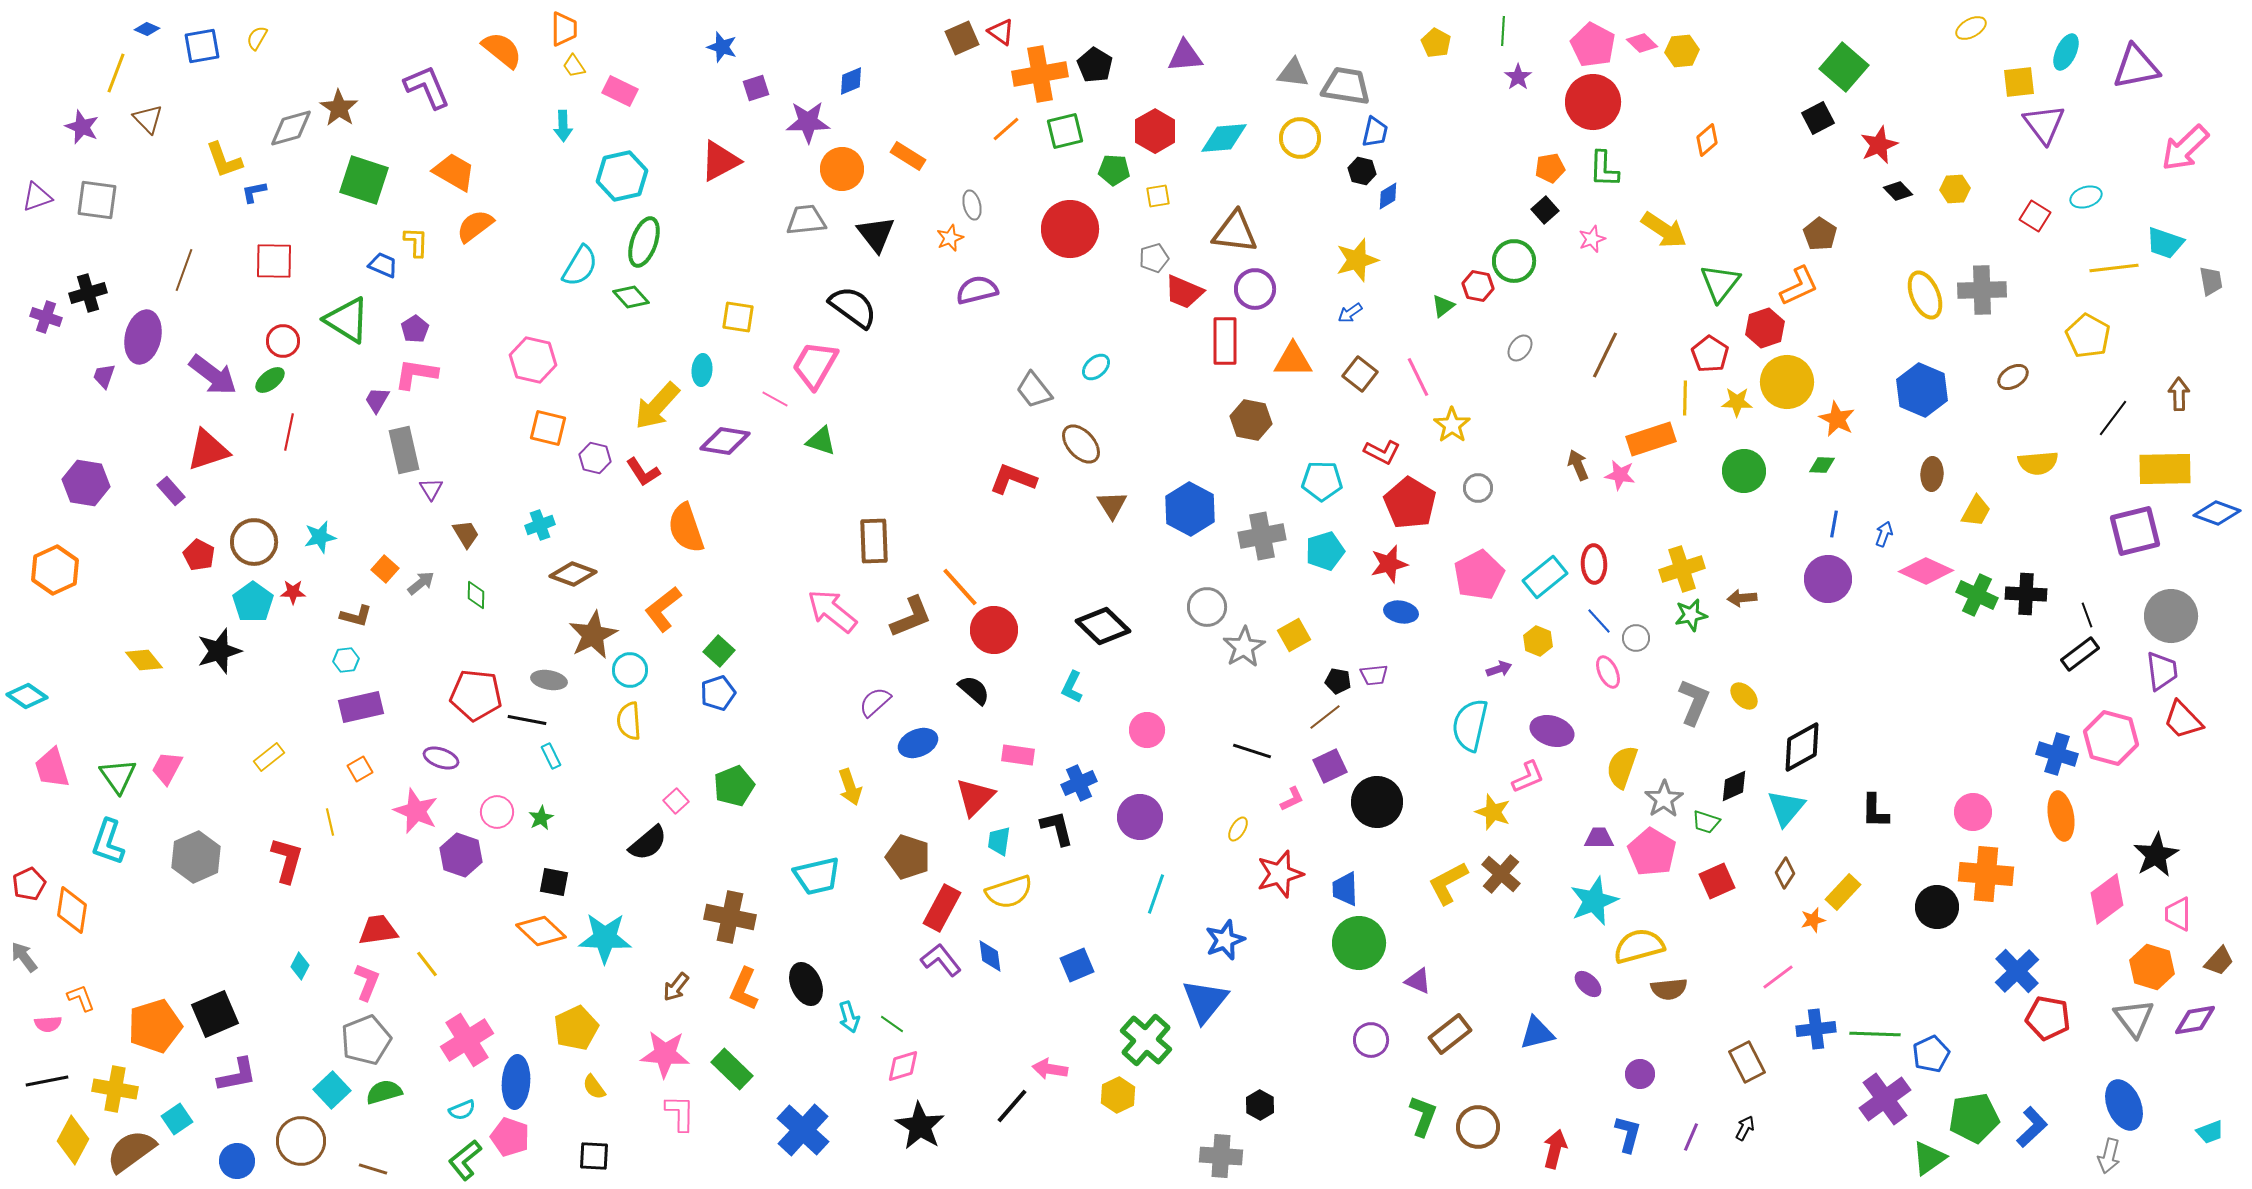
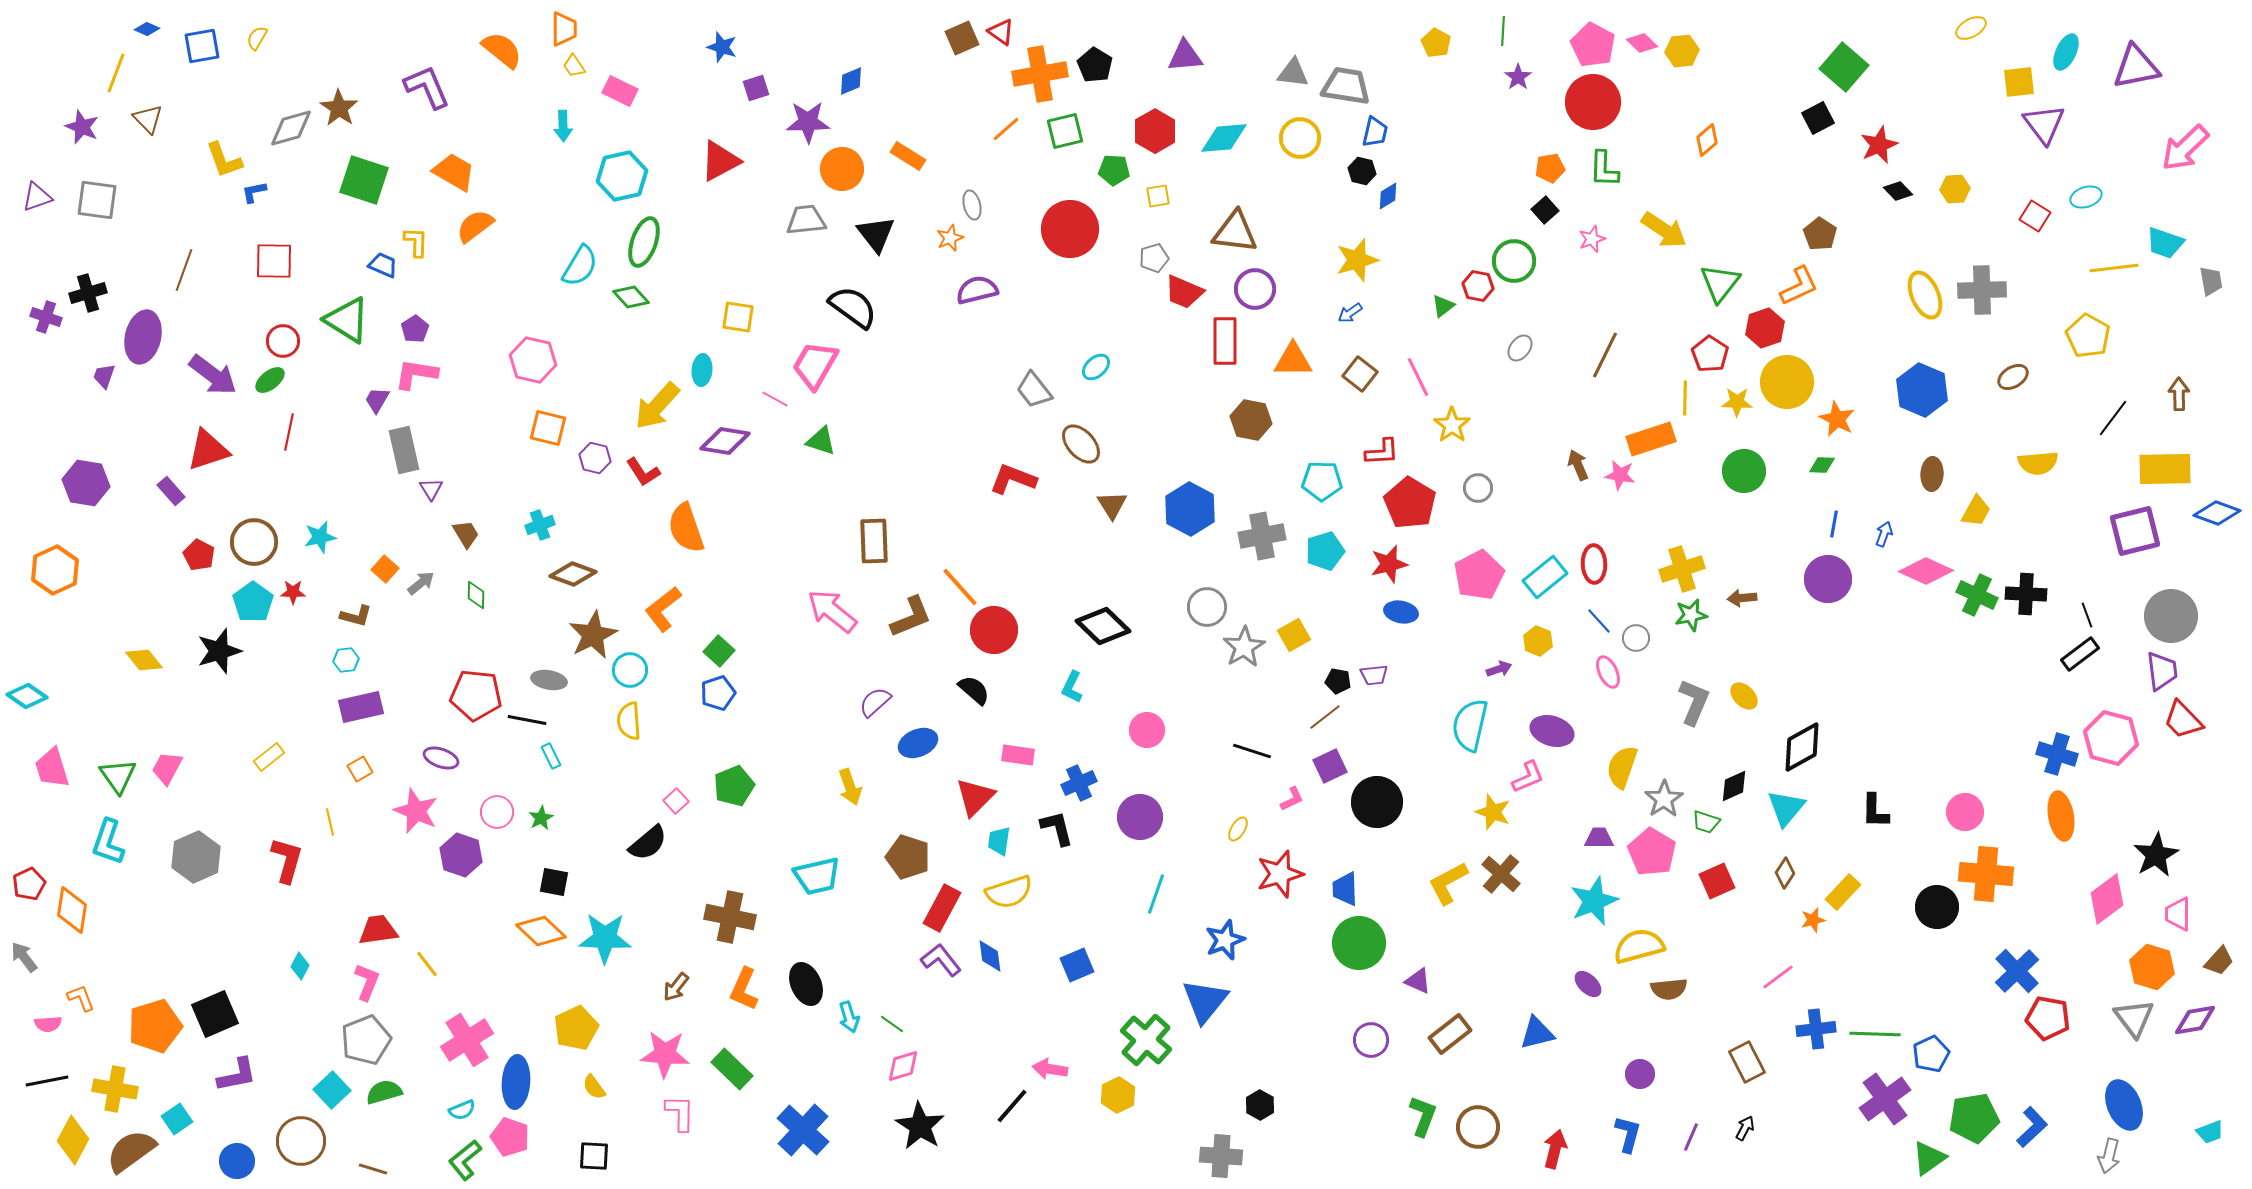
red L-shape at (1382, 452): rotated 30 degrees counterclockwise
pink circle at (1973, 812): moved 8 px left
